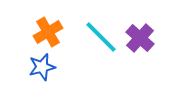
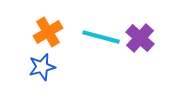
cyan line: rotated 30 degrees counterclockwise
